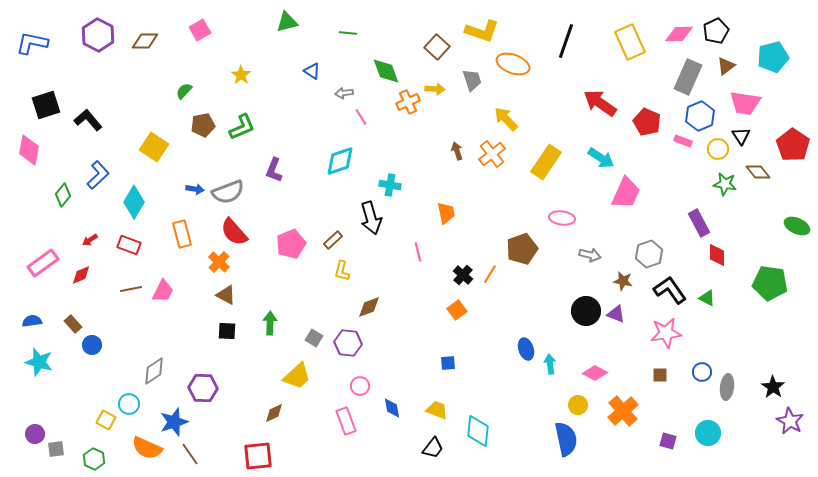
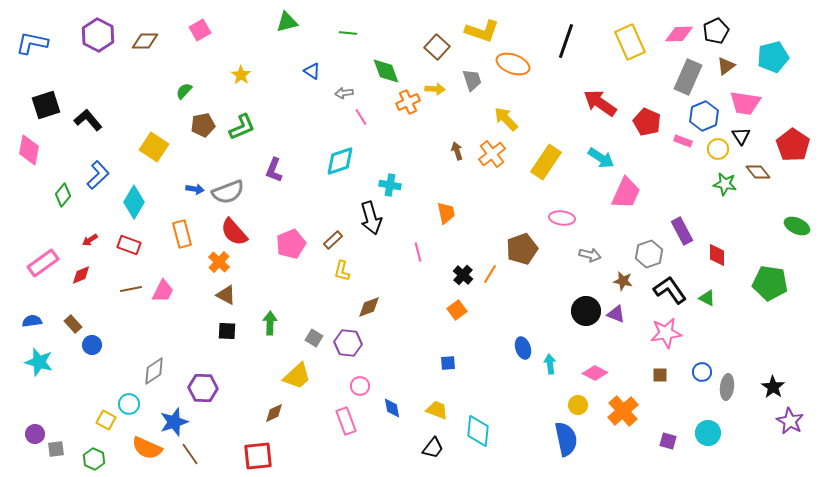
blue hexagon at (700, 116): moved 4 px right
purple rectangle at (699, 223): moved 17 px left, 8 px down
blue ellipse at (526, 349): moved 3 px left, 1 px up
